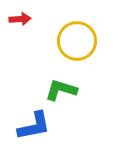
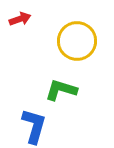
red arrow: rotated 15 degrees counterclockwise
blue L-shape: rotated 63 degrees counterclockwise
